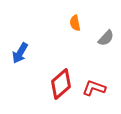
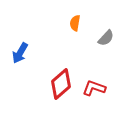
orange semicircle: rotated 21 degrees clockwise
